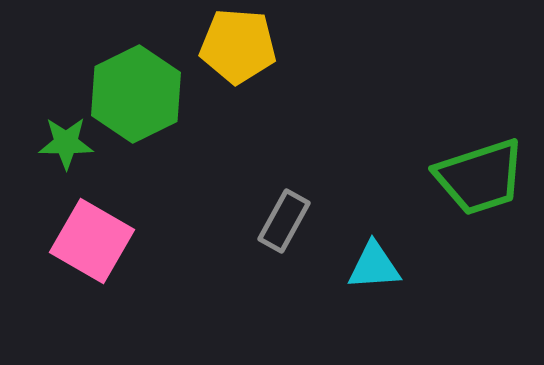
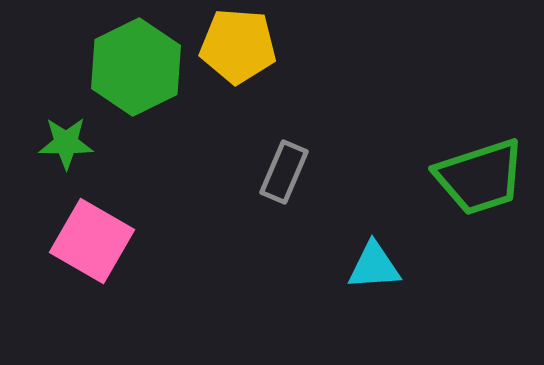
green hexagon: moved 27 px up
gray rectangle: moved 49 px up; rotated 6 degrees counterclockwise
